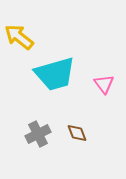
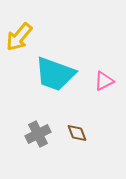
yellow arrow: rotated 88 degrees counterclockwise
cyan trapezoid: rotated 36 degrees clockwise
pink triangle: moved 3 px up; rotated 40 degrees clockwise
